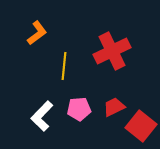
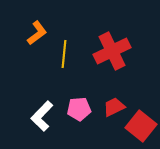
yellow line: moved 12 px up
